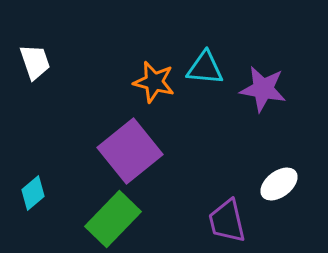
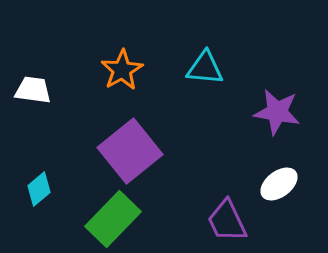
white trapezoid: moved 2 px left, 28 px down; rotated 63 degrees counterclockwise
orange star: moved 32 px left, 12 px up; rotated 27 degrees clockwise
purple star: moved 14 px right, 23 px down
cyan diamond: moved 6 px right, 4 px up
purple trapezoid: rotated 12 degrees counterclockwise
